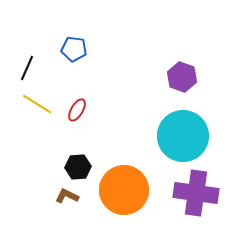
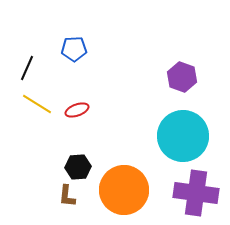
blue pentagon: rotated 10 degrees counterclockwise
red ellipse: rotated 40 degrees clockwise
brown L-shape: rotated 110 degrees counterclockwise
